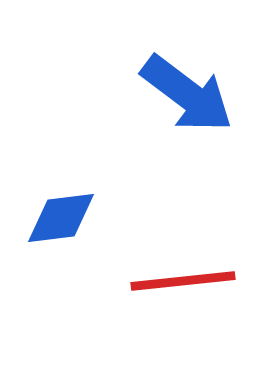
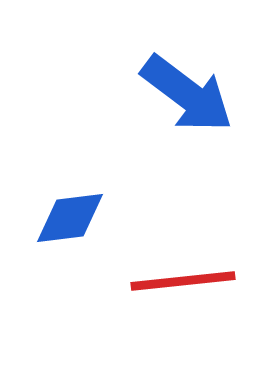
blue diamond: moved 9 px right
